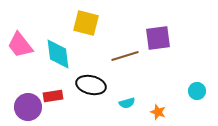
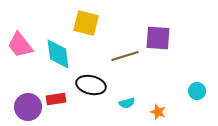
purple square: rotated 12 degrees clockwise
red rectangle: moved 3 px right, 3 px down
